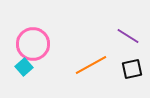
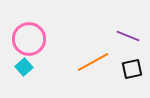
purple line: rotated 10 degrees counterclockwise
pink circle: moved 4 px left, 5 px up
orange line: moved 2 px right, 3 px up
